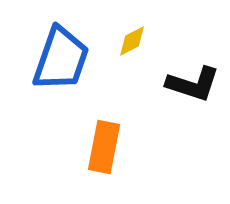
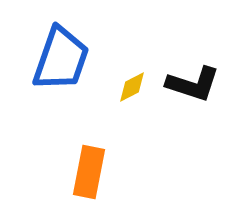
yellow diamond: moved 46 px down
orange rectangle: moved 15 px left, 25 px down
